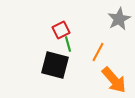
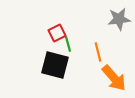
gray star: rotated 20 degrees clockwise
red square: moved 4 px left, 3 px down
orange line: rotated 42 degrees counterclockwise
orange arrow: moved 2 px up
